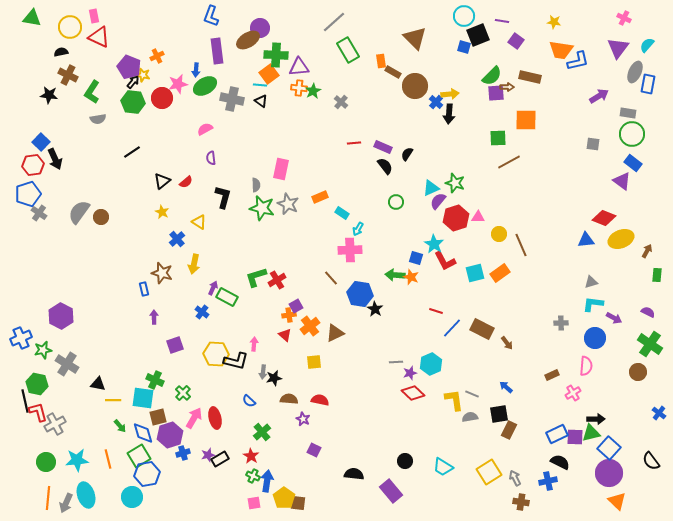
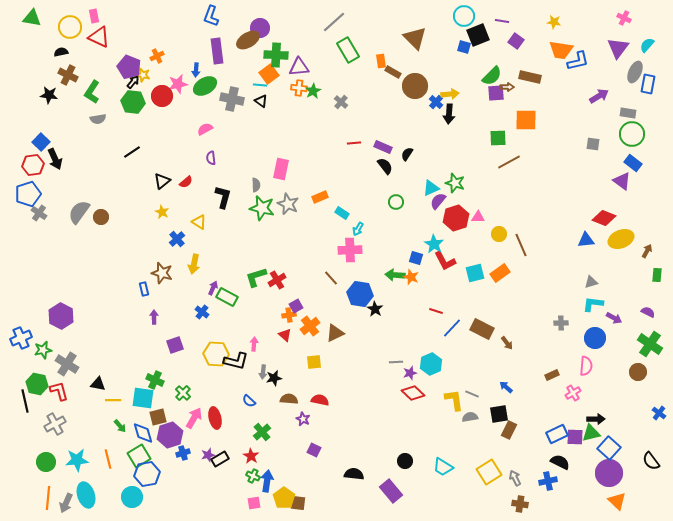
red circle at (162, 98): moved 2 px up
red L-shape at (38, 412): moved 21 px right, 21 px up
brown cross at (521, 502): moved 1 px left, 2 px down
